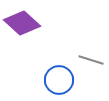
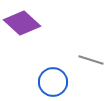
blue circle: moved 6 px left, 2 px down
